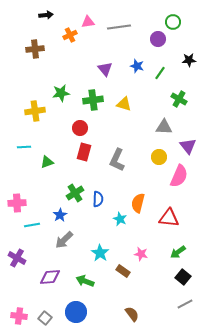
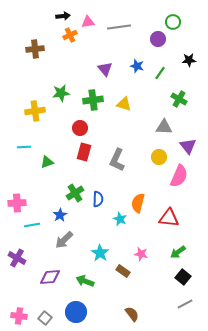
black arrow at (46, 15): moved 17 px right, 1 px down
